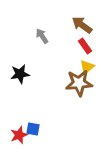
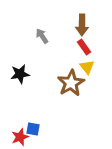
brown arrow: rotated 125 degrees counterclockwise
red rectangle: moved 1 px left, 1 px down
yellow triangle: rotated 28 degrees counterclockwise
brown star: moved 8 px left; rotated 24 degrees counterclockwise
red star: moved 1 px right, 2 px down
